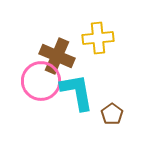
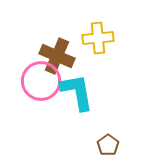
brown pentagon: moved 4 px left, 31 px down
